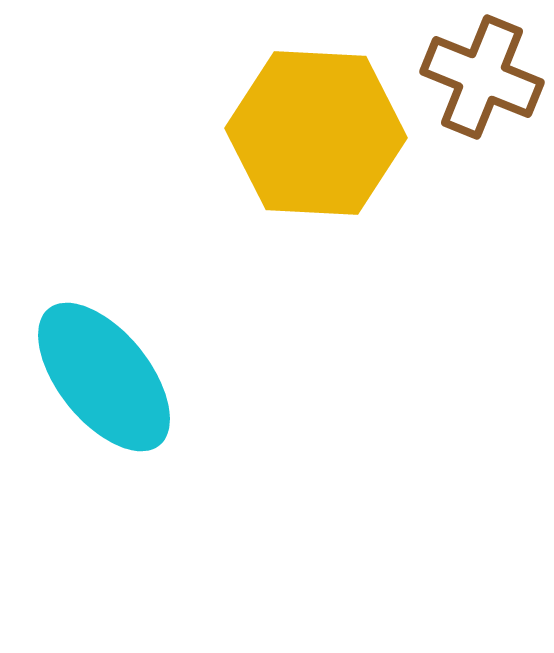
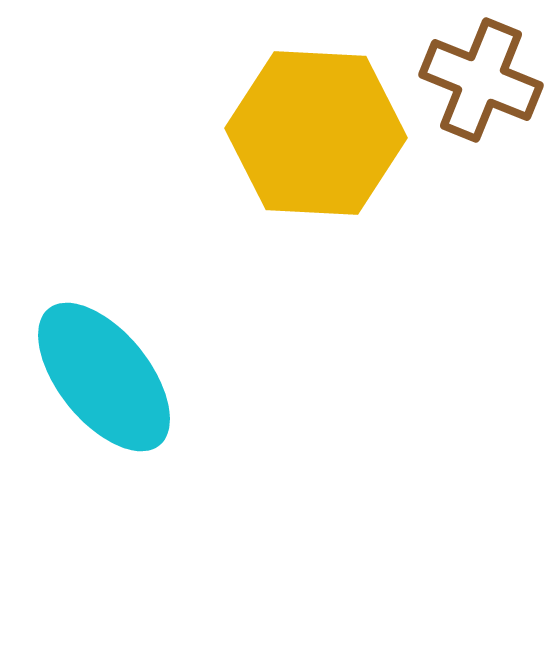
brown cross: moved 1 px left, 3 px down
